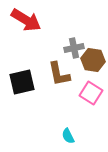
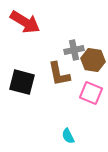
red arrow: moved 1 px left, 2 px down
gray cross: moved 2 px down
black square: rotated 28 degrees clockwise
pink square: rotated 10 degrees counterclockwise
